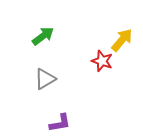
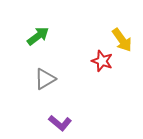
green arrow: moved 5 px left
yellow arrow: rotated 105 degrees clockwise
purple L-shape: rotated 50 degrees clockwise
